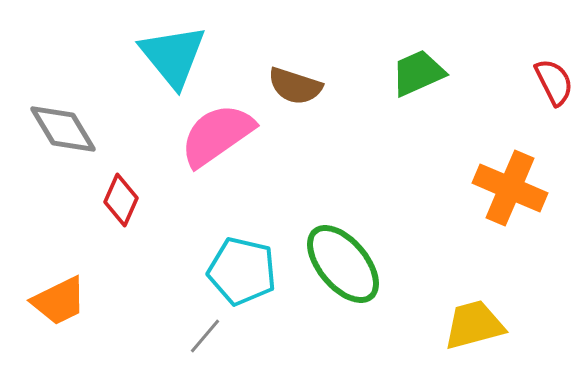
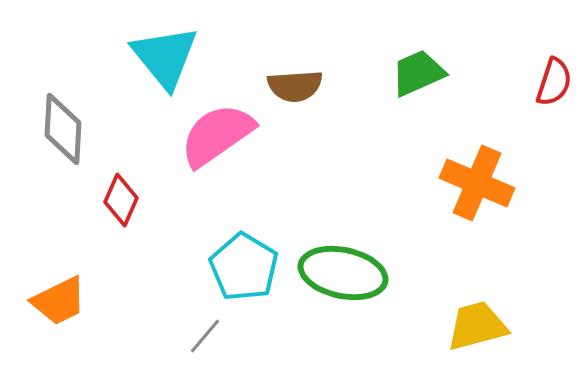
cyan triangle: moved 8 px left, 1 px down
red semicircle: rotated 45 degrees clockwise
brown semicircle: rotated 22 degrees counterclockwise
gray diamond: rotated 34 degrees clockwise
orange cross: moved 33 px left, 5 px up
green ellipse: moved 9 px down; rotated 38 degrees counterclockwise
cyan pentagon: moved 2 px right, 4 px up; rotated 18 degrees clockwise
yellow trapezoid: moved 3 px right, 1 px down
